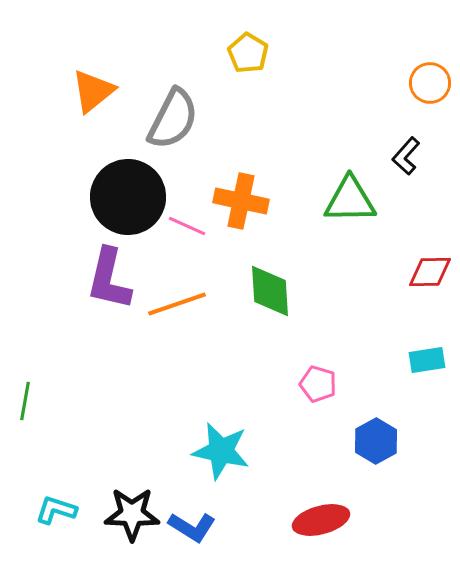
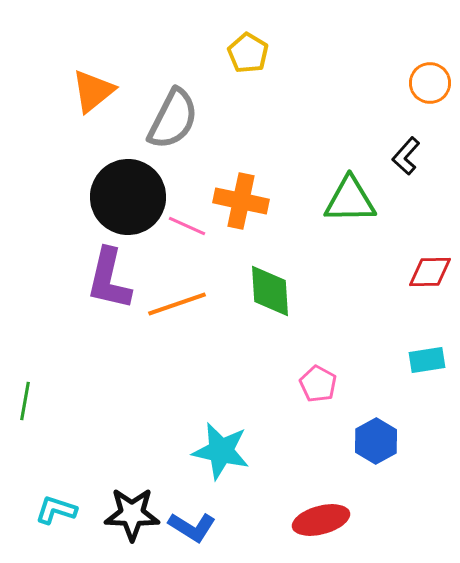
pink pentagon: rotated 12 degrees clockwise
